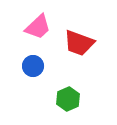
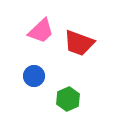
pink trapezoid: moved 3 px right, 4 px down
blue circle: moved 1 px right, 10 px down
